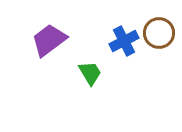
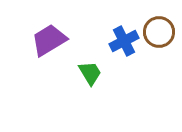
brown circle: moved 1 px up
purple trapezoid: rotated 6 degrees clockwise
